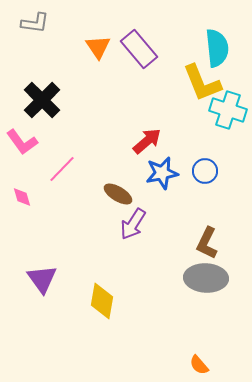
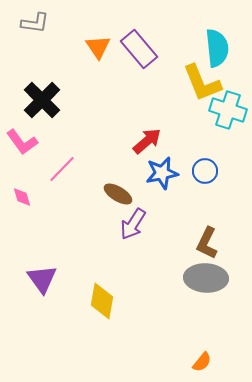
orange semicircle: moved 3 px right, 3 px up; rotated 100 degrees counterclockwise
